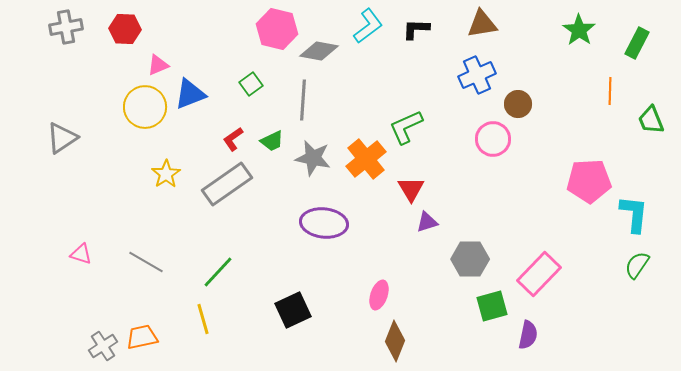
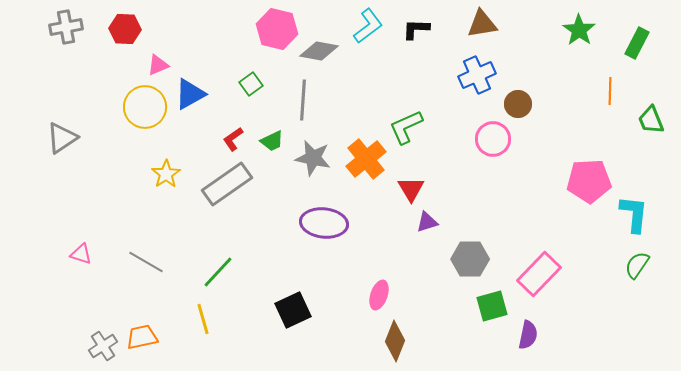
blue triangle at (190, 94): rotated 8 degrees counterclockwise
